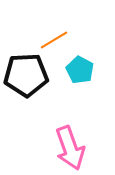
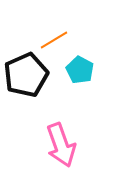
black pentagon: rotated 21 degrees counterclockwise
pink arrow: moved 9 px left, 3 px up
